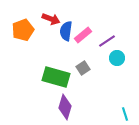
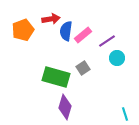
red arrow: rotated 30 degrees counterclockwise
